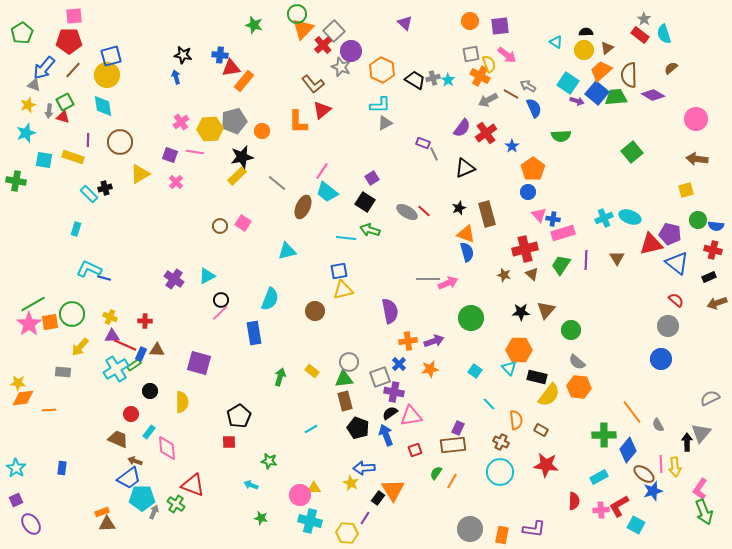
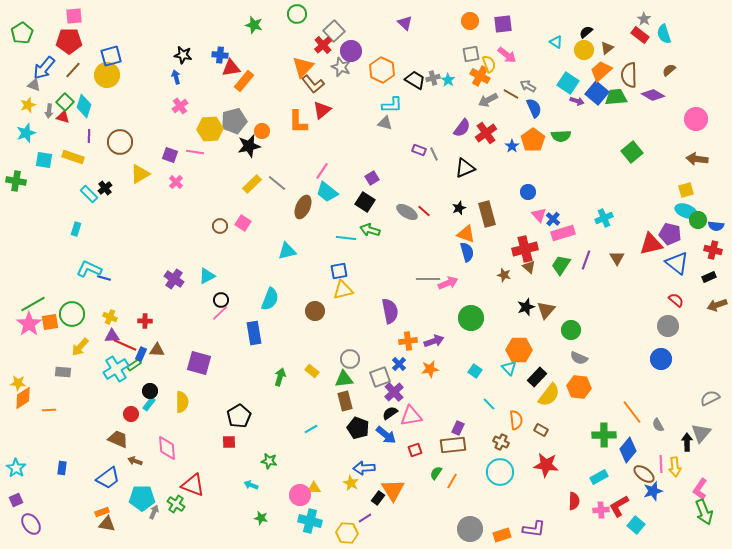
purple square at (500, 26): moved 3 px right, 2 px up
orange triangle at (303, 29): moved 38 px down
black semicircle at (586, 32): rotated 40 degrees counterclockwise
brown semicircle at (671, 68): moved 2 px left, 2 px down
green square at (65, 102): rotated 18 degrees counterclockwise
cyan L-shape at (380, 105): moved 12 px right
cyan diamond at (103, 106): moved 19 px left; rotated 25 degrees clockwise
pink cross at (181, 122): moved 1 px left, 16 px up
gray triangle at (385, 123): rotated 42 degrees clockwise
purple line at (88, 140): moved 1 px right, 4 px up
purple rectangle at (423, 143): moved 4 px left, 7 px down
black star at (242, 157): moved 7 px right, 11 px up
orange pentagon at (533, 169): moved 29 px up
yellow rectangle at (237, 176): moved 15 px right, 8 px down
black cross at (105, 188): rotated 24 degrees counterclockwise
cyan ellipse at (630, 217): moved 56 px right, 6 px up
blue cross at (553, 219): rotated 32 degrees clockwise
purple line at (586, 260): rotated 18 degrees clockwise
brown triangle at (532, 274): moved 3 px left, 7 px up
brown arrow at (717, 303): moved 2 px down
black star at (521, 312): moved 5 px right, 5 px up; rotated 18 degrees counterclockwise
gray circle at (349, 362): moved 1 px right, 3 px up
gray semicircle at (577, 362): moved 2 px right, 4 px up; rotated 18 degrees counterclockwise
black rectangle at (537, 377): rotated 60 degrees counterclockwise
purple cross at (394, 392): rotated 36 degrees clockwise
orange diamond at (23, 398): rotated 25 degrees counterclockwise
cyan rectangle at (149, 432): moved 28 px up
blue arrow at (386, 435): rotated 150 degrees clockwise
blue trapezoid at (129, 478): moved 21 px left
purple line at (365, 518): rotated 24 degrees clockwise
brown triangle at (107, 524): rotated 12 degrees clockwise
cyan square at (636, 525): rotated 12 degrees clockwise
orange rectangle at (502, 535): rotated 60 degrees clockwise
